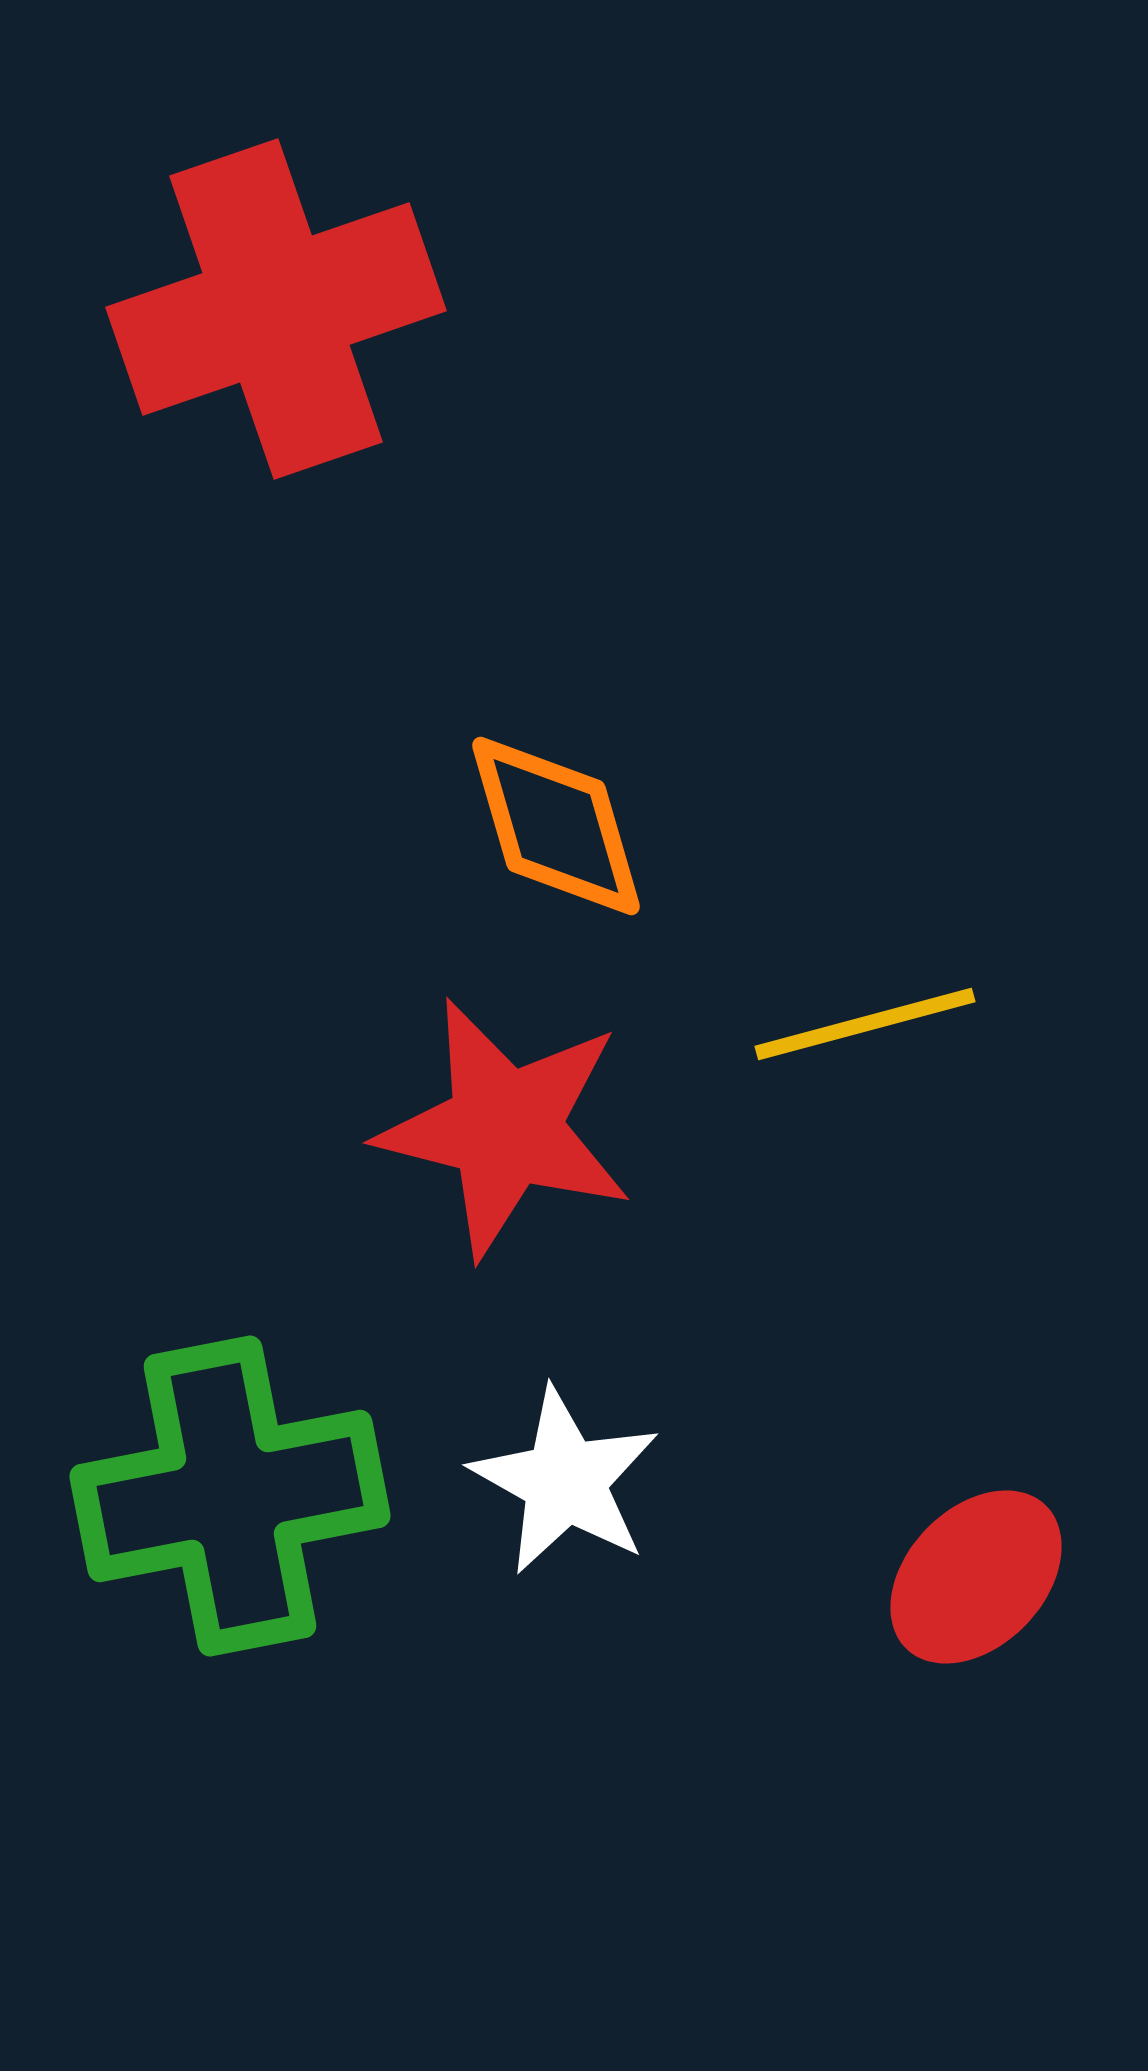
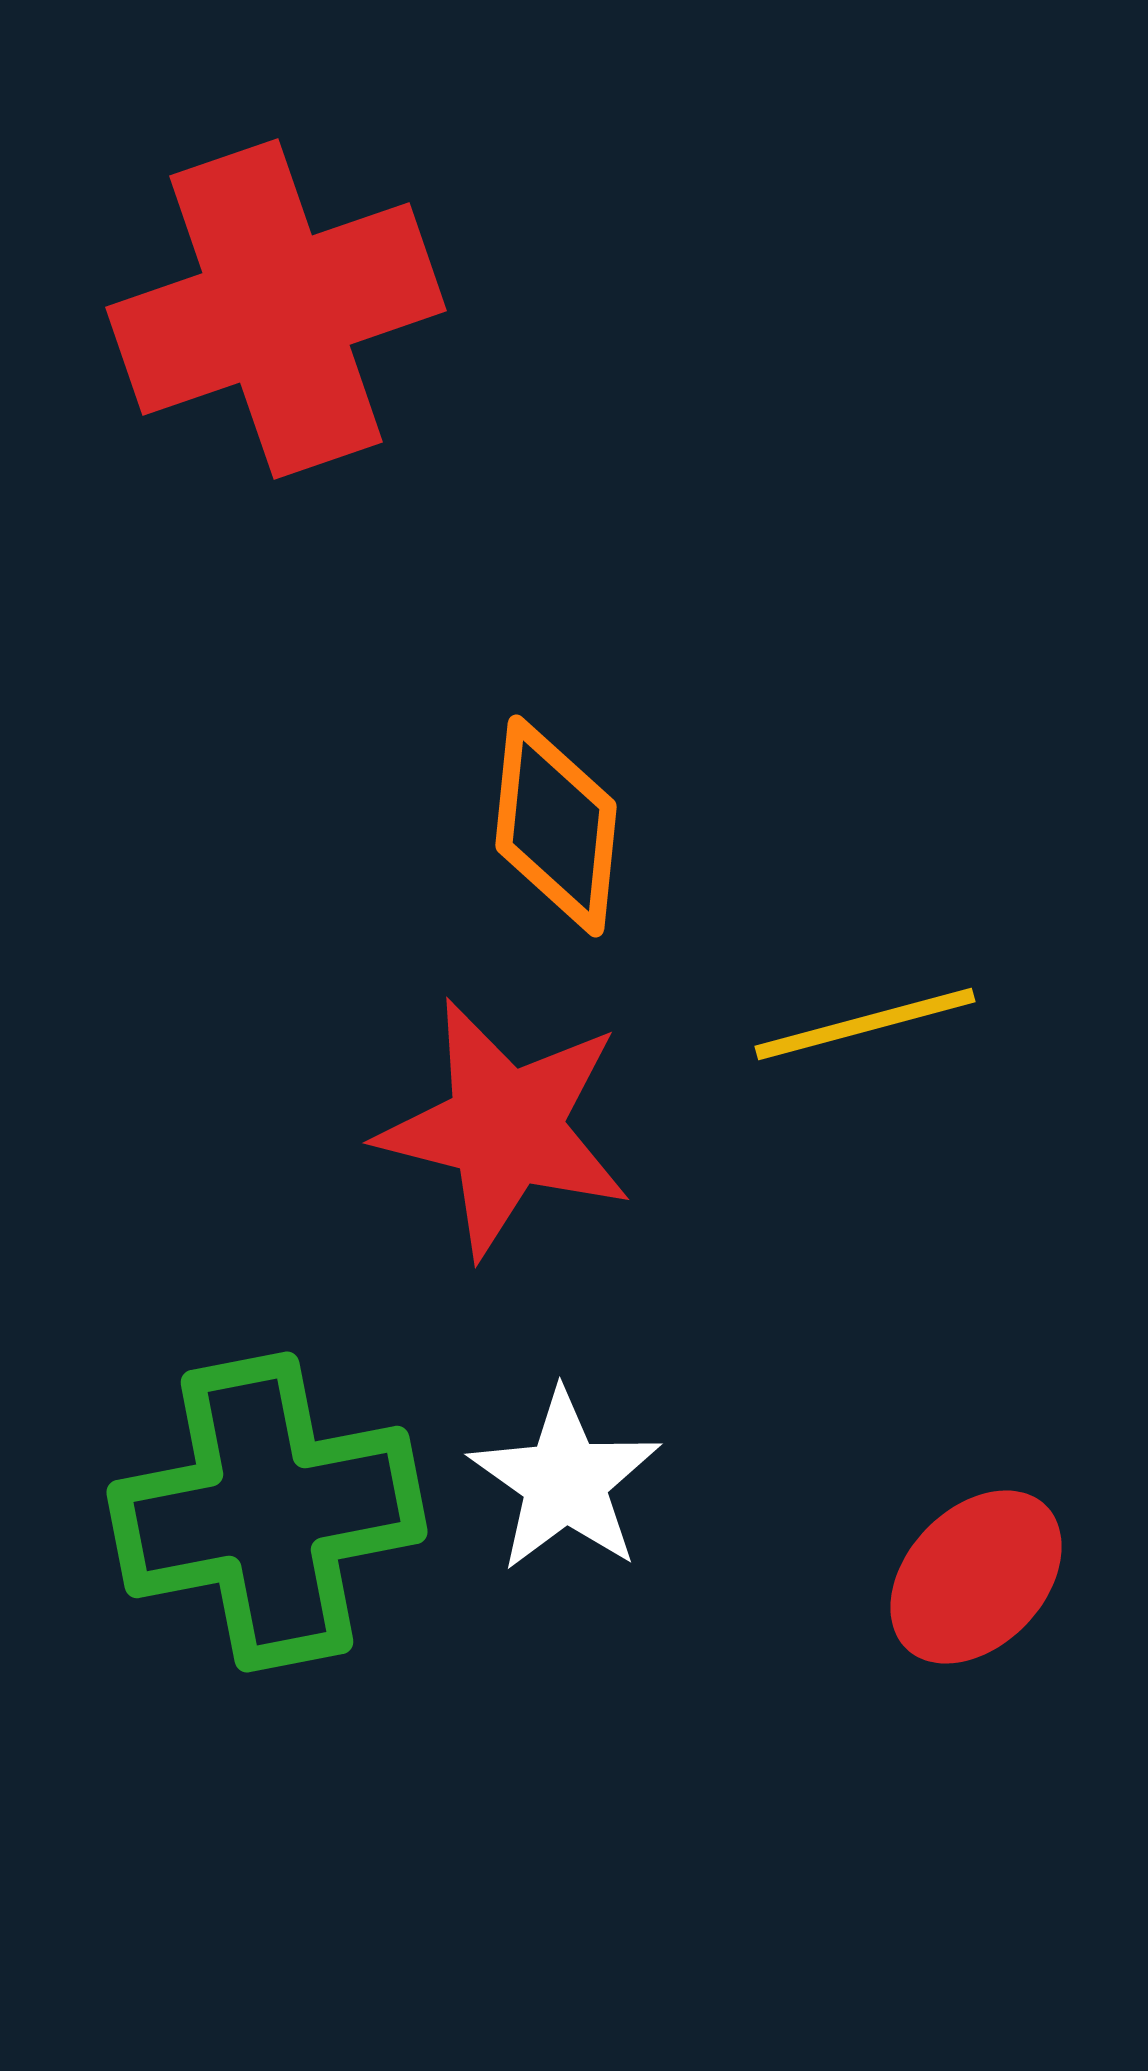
orange diamond: rotated 22 degrees clockwise
white star: rotated 6 degrees clockwise
green cross: moved 37 px right, 16 px down
